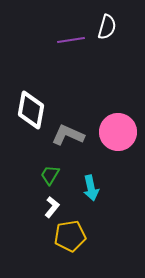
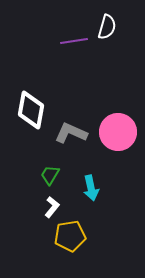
purple line: moved 3 px right, 1 px down
gray L-shape: moved 3 px right, 2 px up
